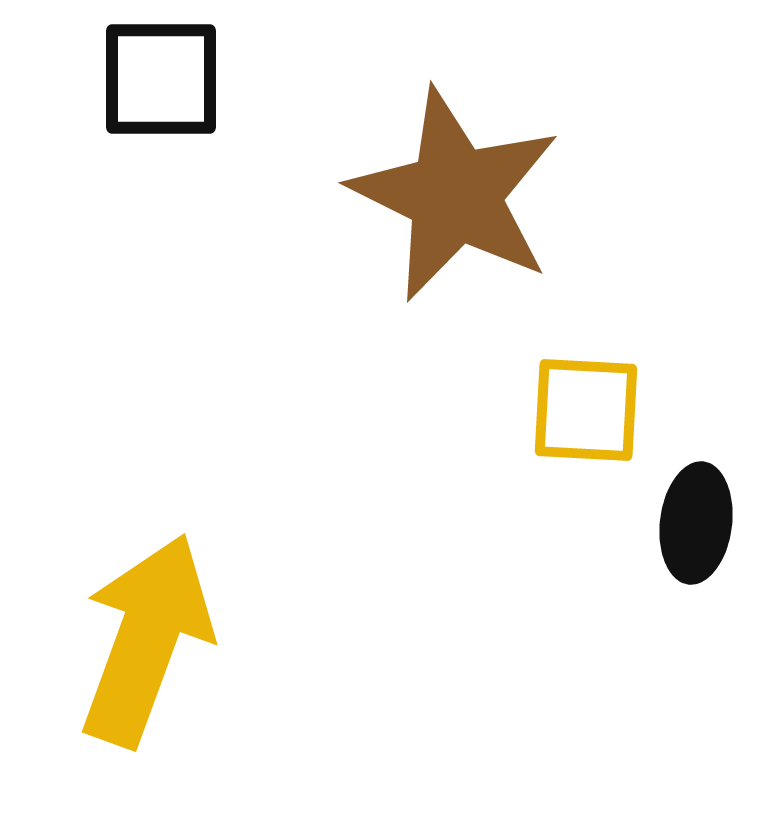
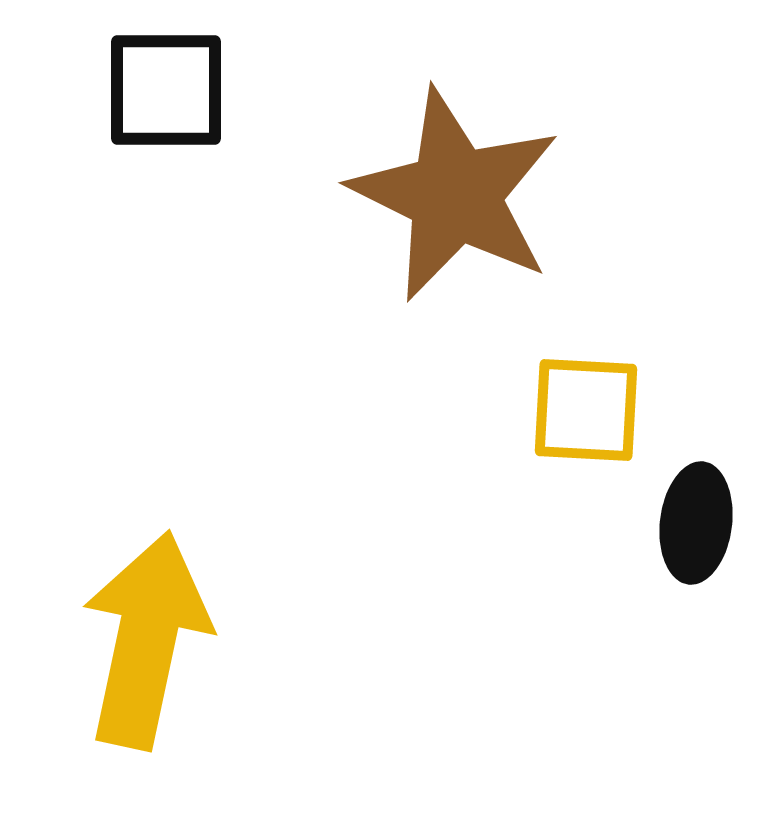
black square: moved 5 px right, 11 px down
yellow arrow: rotated 8 degrees counterclockwise
